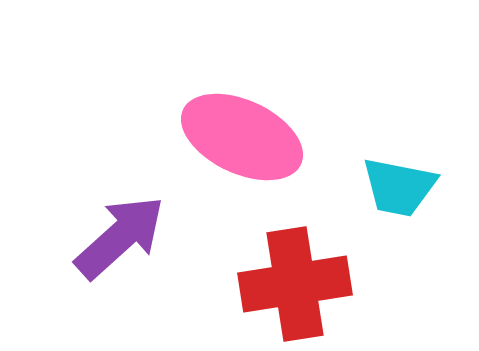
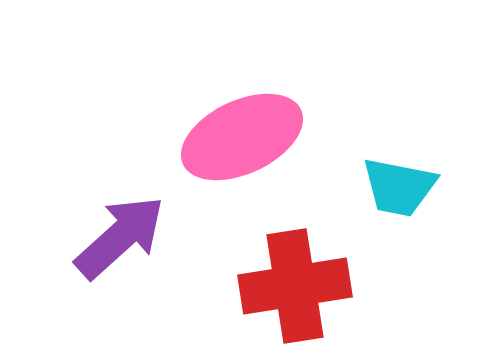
pink ellipse: rotated 50 degrees counterclockwise
red cross: moved 2 px down
